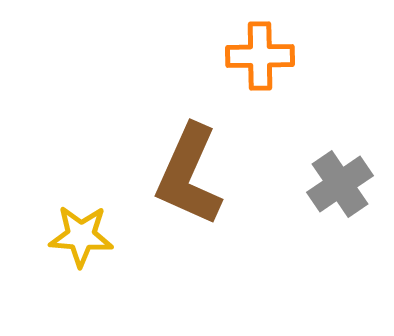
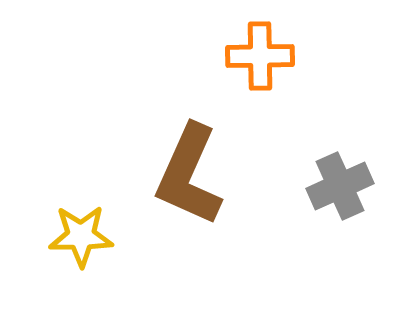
gray cross: moved 2 px down; rotated 10 degrees clockwise
yellow star: rotated 4 degrees counterclockwise
